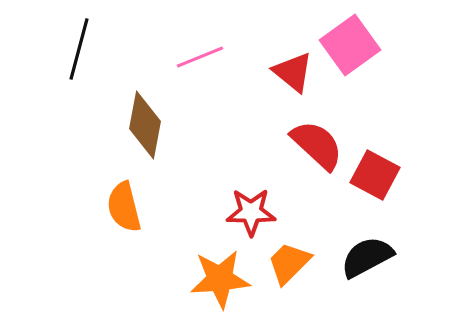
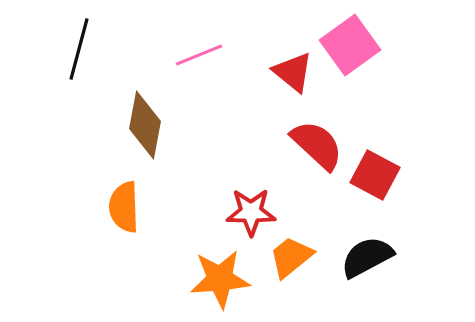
pink line: moved 1 px left, 2 px up
orange semicircle: rotated 12 degrees clockwise
orange trapezoid: moved 2 px right, 6 px up; rotated 6 degrees clockwise
